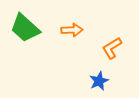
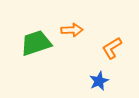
green trapezoid: moved 11 px right, 15 px down; rotated 120 degrees clockwise
